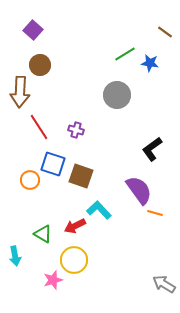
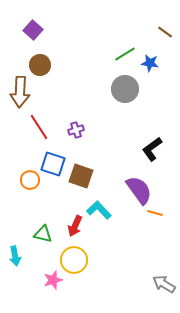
gray circle: moved 8 px right, 6 px up
purple cross: rotated 35 degrees counterclockwise
red arrow: rotated 40 degrees counterclockwise
green triangle: rotated 18 degrees counterclockwise
